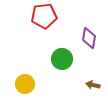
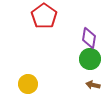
red pentagon: rotated 30 degrees counterclockwise
green circle: moved 28 px right
yellow circle: moved 3 px right
